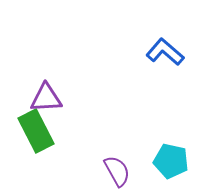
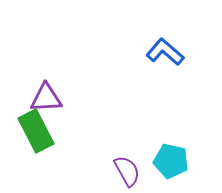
purple semicircle: moved 10 px right
